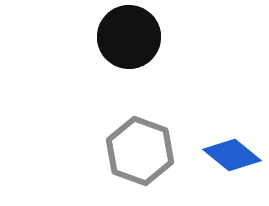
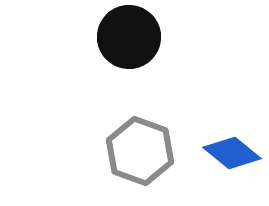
blue diamond: moved 2 px up
